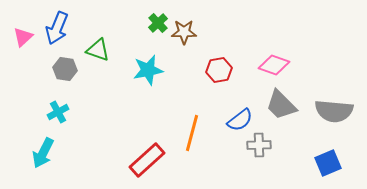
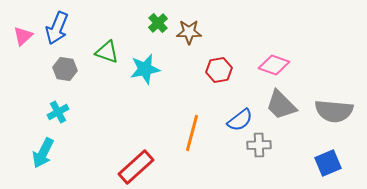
brown star: moved 5 px right
pink triangle: moved 1 px up
green triangle: moved 9 px right, 2 px down
cyan star: moved 3 px left, 1 px up
red rectangle: moved 11 px left, 7 px down
